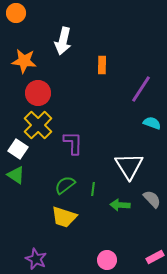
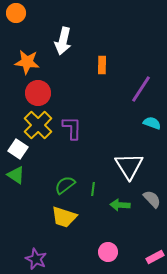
orange star: moved 3 px right, 1 px down
purple L-shape: moved 1 px left, 15 px up
pink circle: moved 1 px right, 8 px up
